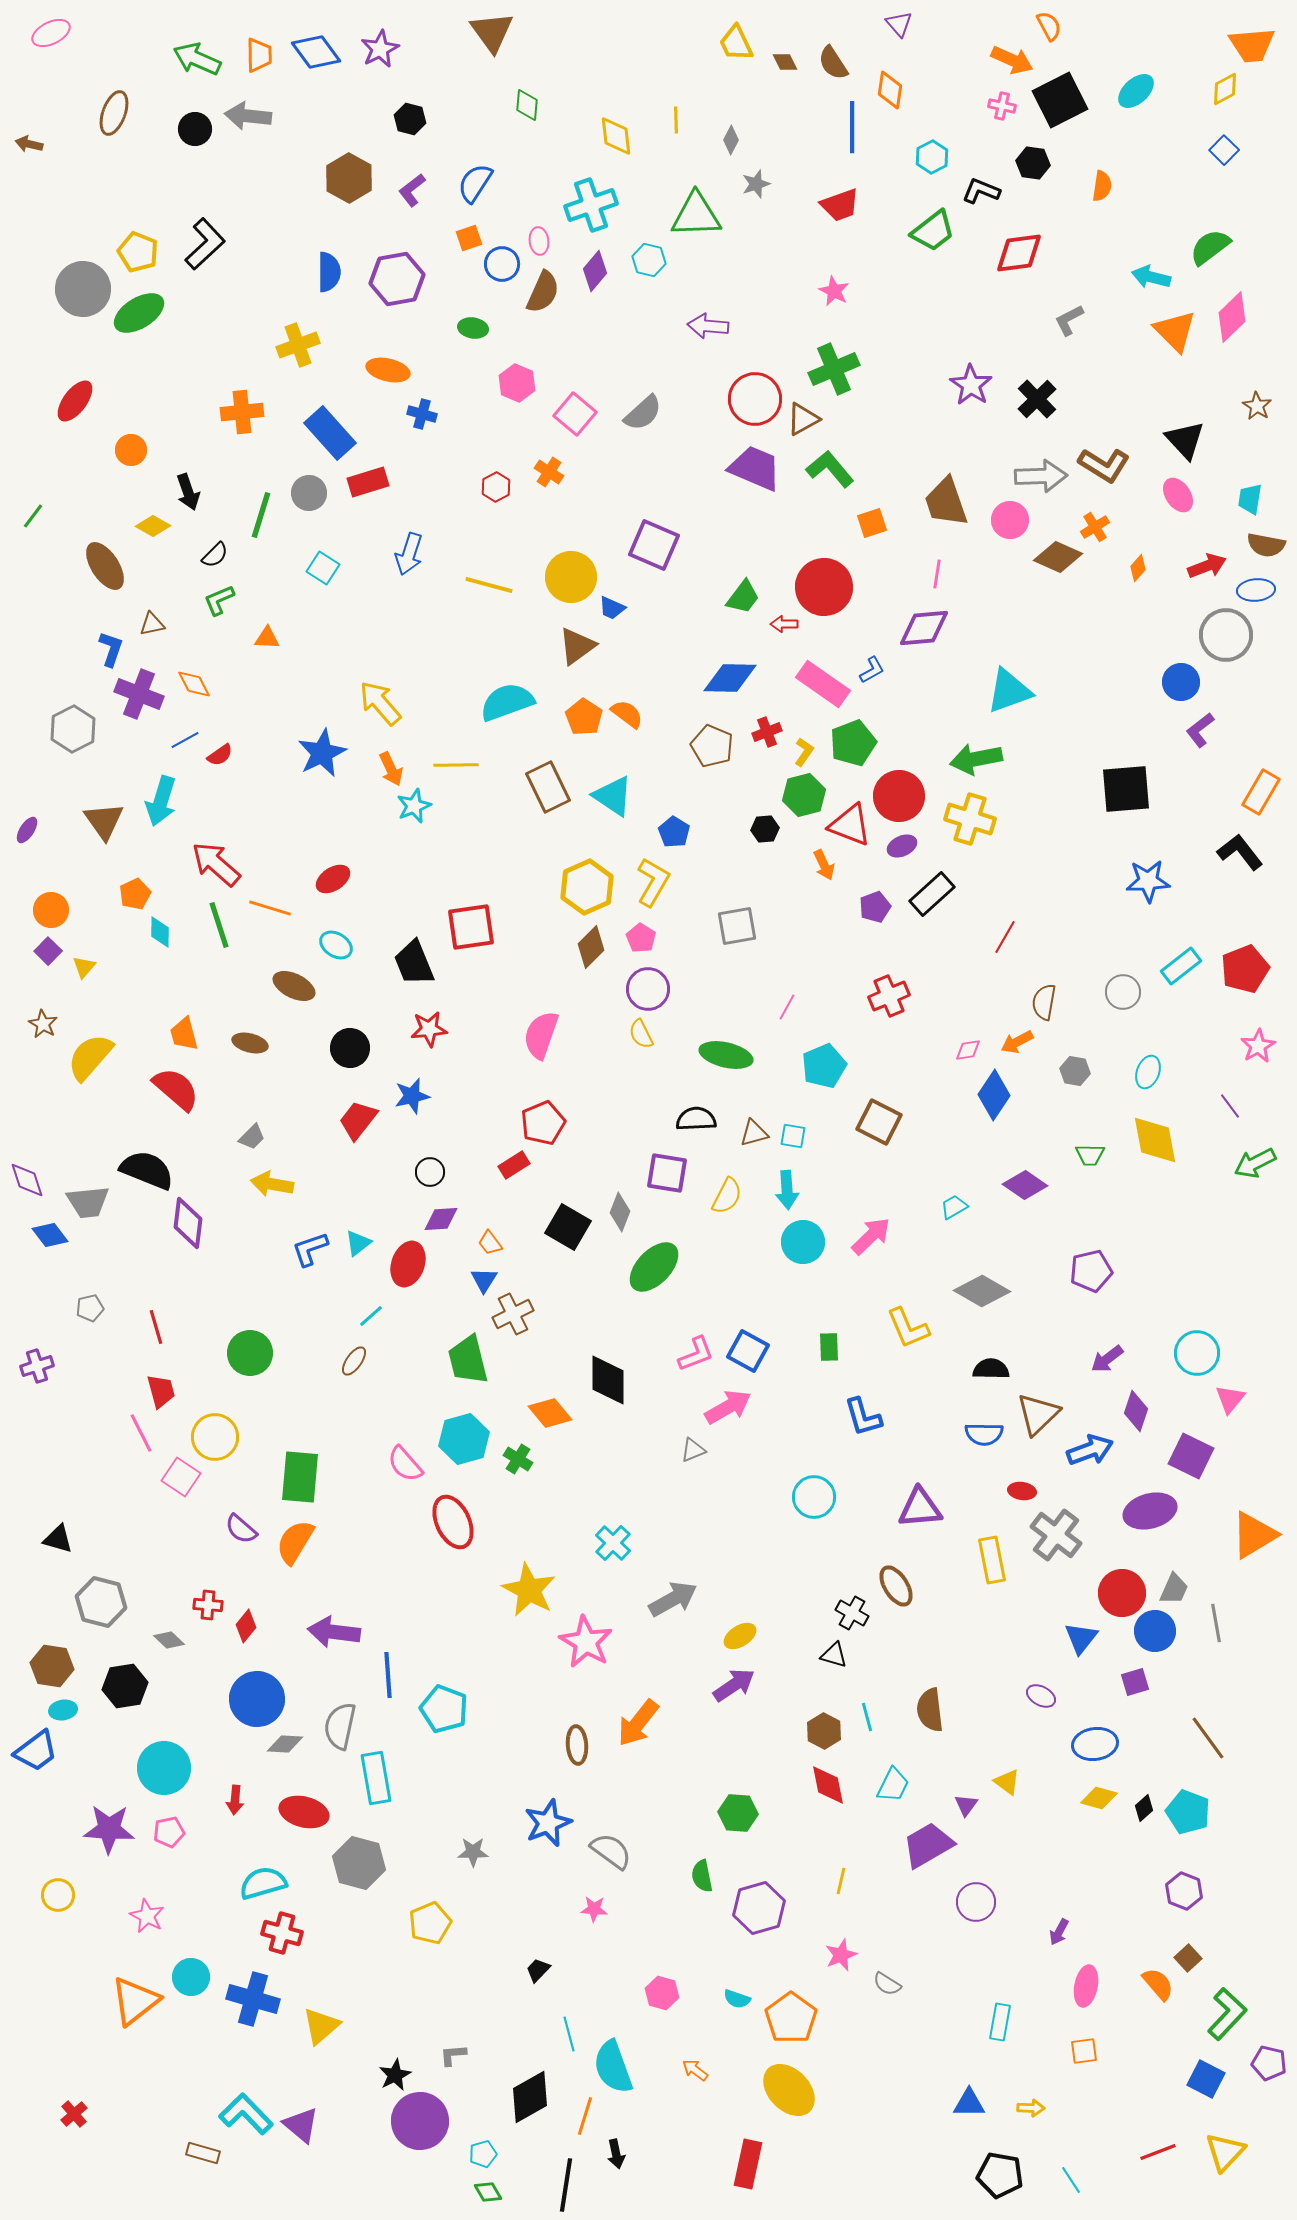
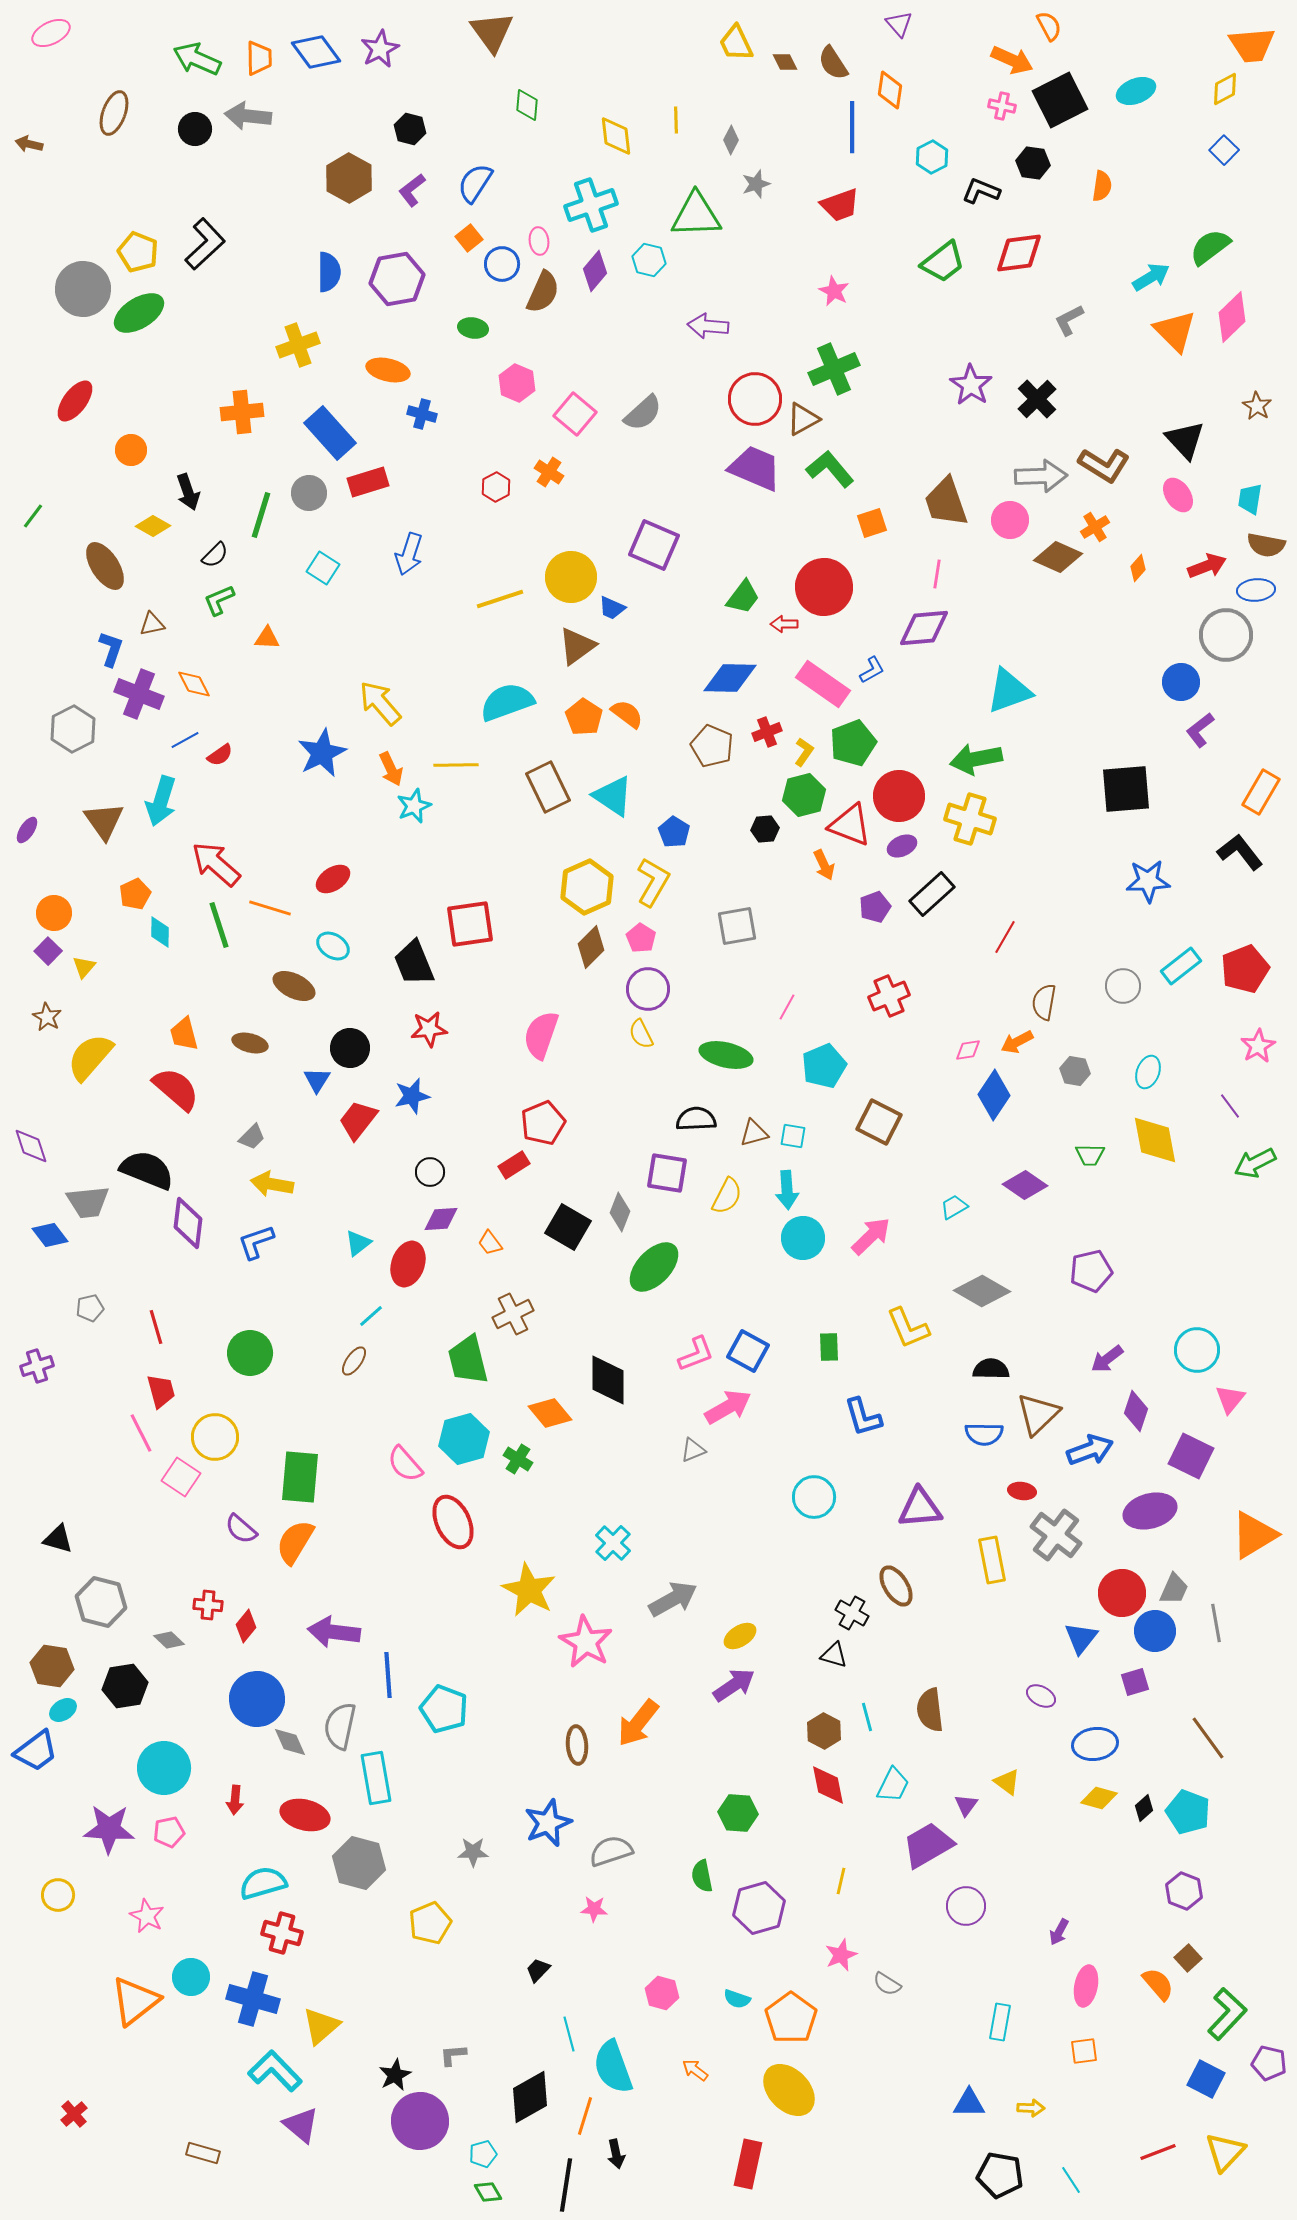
orange trapezoid at (259, 55): moved 3 px down
cyan ellipse at (1136, 91): rotated 21 degrees clockwise
black hexagon at (410, 119): moved 10 px down
green trapezoid at (933, 231): moved 10 px right, 31 px down
orange square at (469, 238): rotated 20 degrees counterclockwise
cyan arrow at (1151, 277): rotated 135 degrees clockwise
yellow line at (489, 585): moved 11 px right, 14 px down; rotated 33 degrees counterclockwise
orange circle at (51, 910): moved 3 px right, 3 px down
red square at (471, 927): moved 1 px left, 3 px up
cyan ellipse at (336, 945): moved 3 px left, 1 px down
gray circle at (1123, 992): moved 6 px up
brown star at (43, 1024): moved 4 px right, 7 px up
purple diamond at (27, 1180): moved 4 px right, 34 px up
cyan circle at (803, 1242): moved 4 px up
blue L-shape at (310, 1249): moved 54 px left, 7 px up
blue triangle at (484, 1280): moved 167 px left, 200 px up
cyan circle at (1197, 1353): moved 3 px up
cyan ellipse at (63, 1710): rotated 24 degrees counterclockwise
gray diamond at (285, 1744): moved 5 px right, 2 px up; rotated 63 degrees clockwise
red ellipse at (304, 1812): moved 1 px right, 3 px down
gray semicircle at (611, 1851): rotated 54 degrees counterclockwise
purple circle at (976, 1902): moved 10 px left, 4 px down
cyan L-shape at (246, 2114): moved 29 px right, 43 px up
